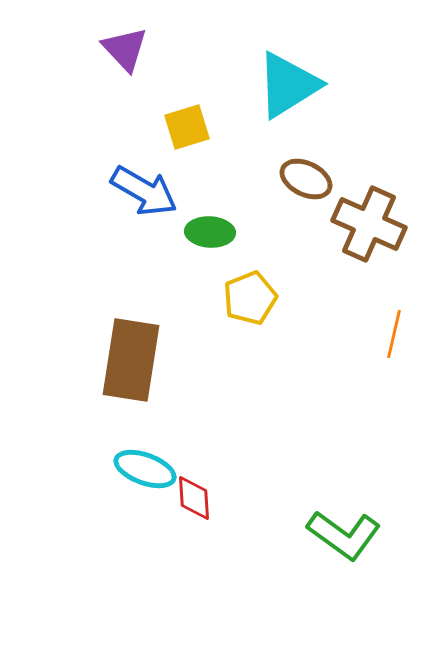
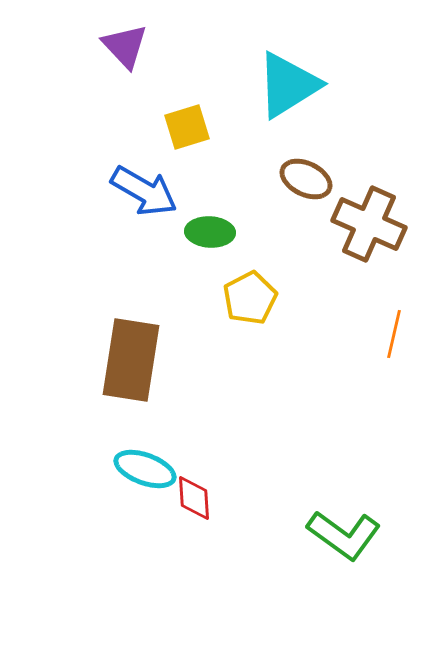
purple triangle: moved 3 px up
yellow pentagon: rotated 6 degrees counterclockwise
